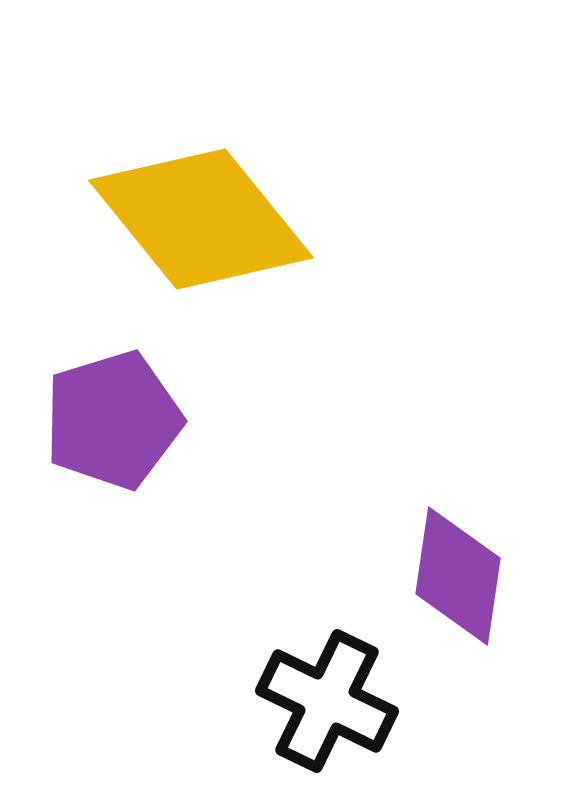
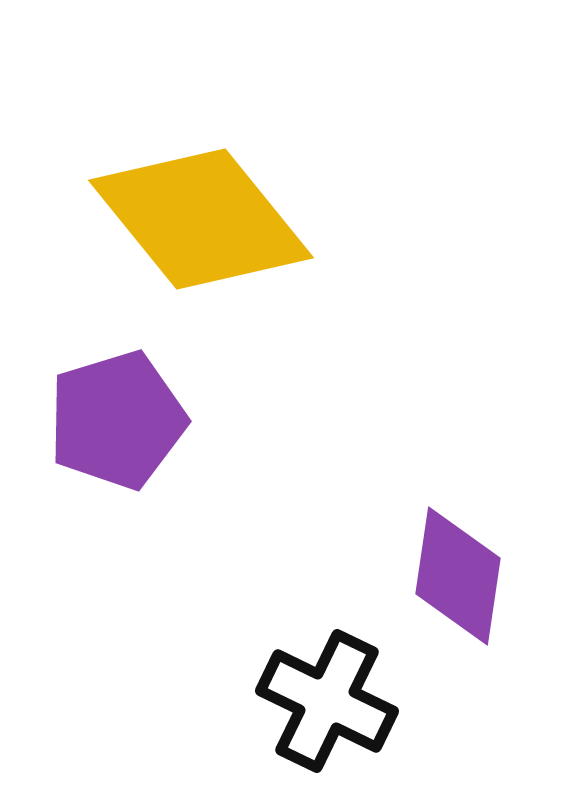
purple pentagon: moved 4 px right
